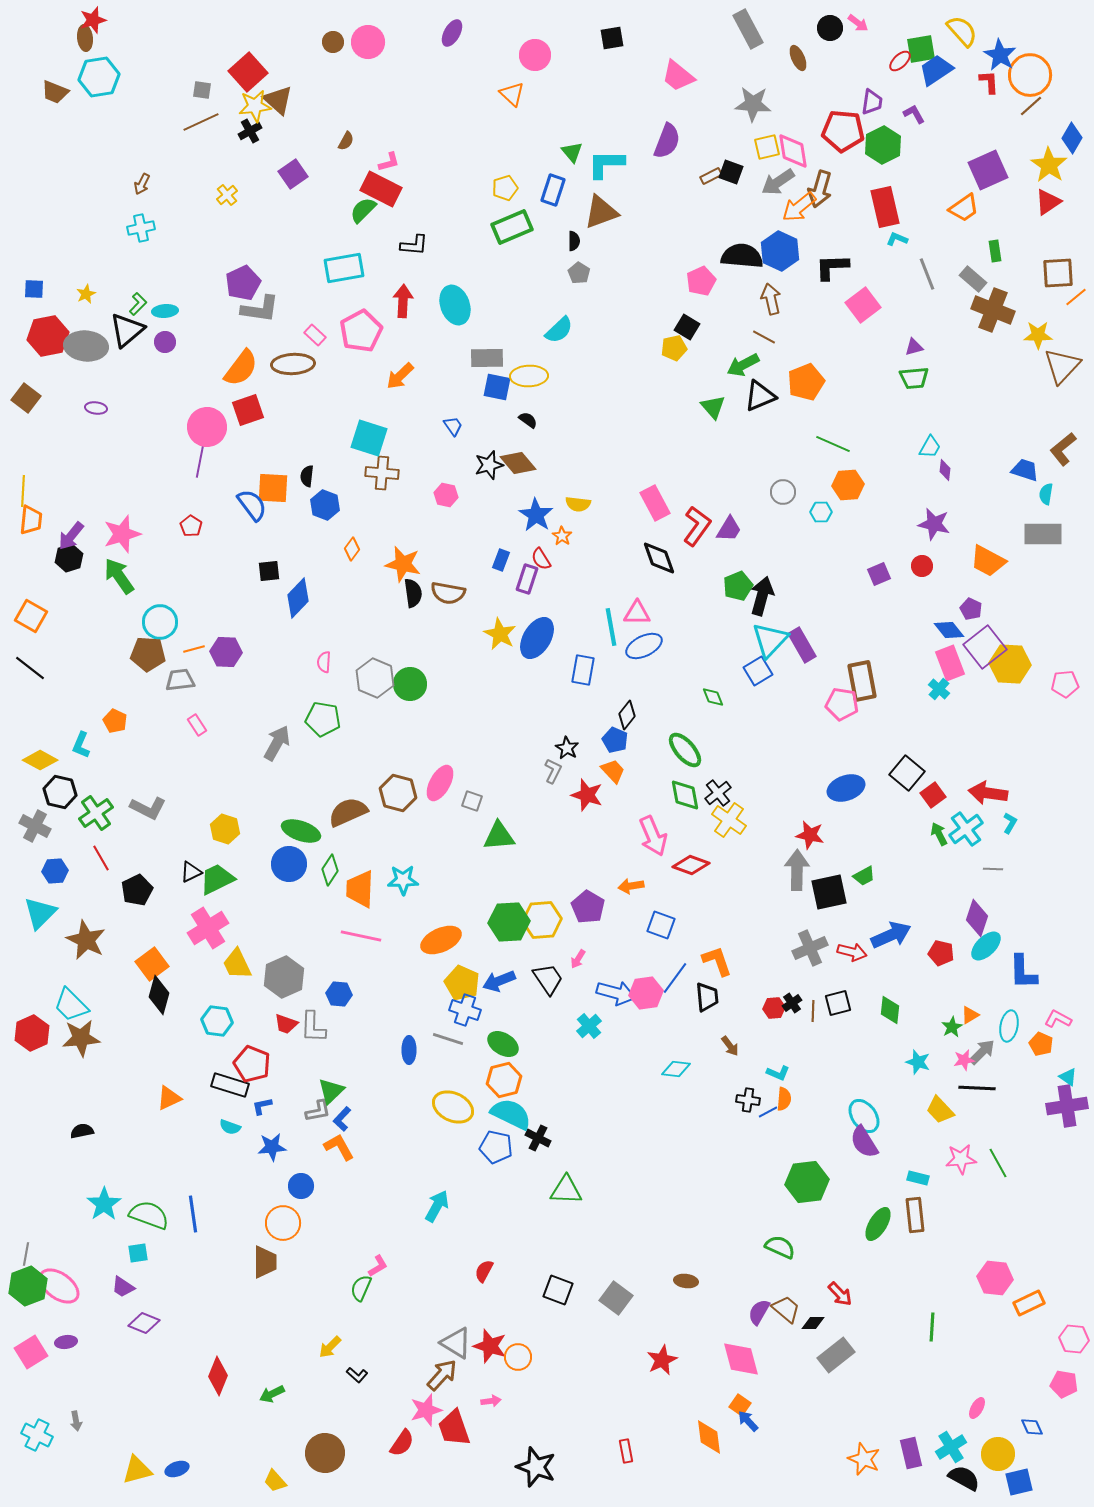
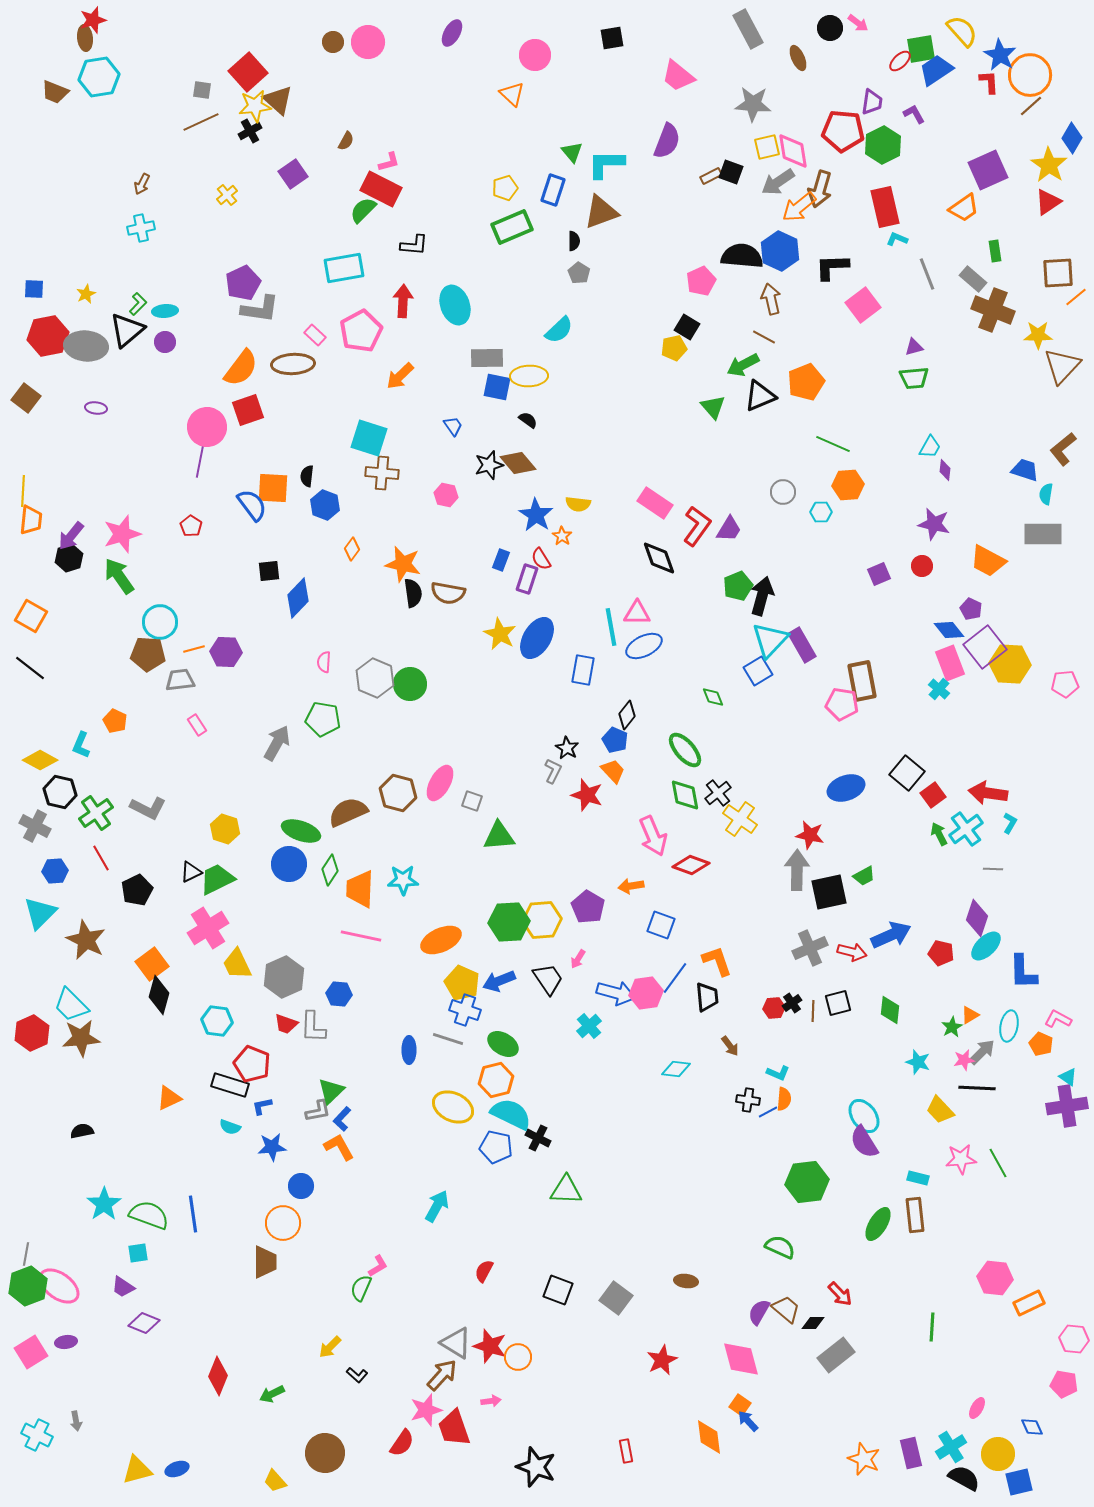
pink rectangle at (655, 503): rotated 28 degrees counterclockwise
yellow cross at (729, 820): moved 11 px right, 1 px up
orange hexagon at (504, 1080): moved 8 px left
